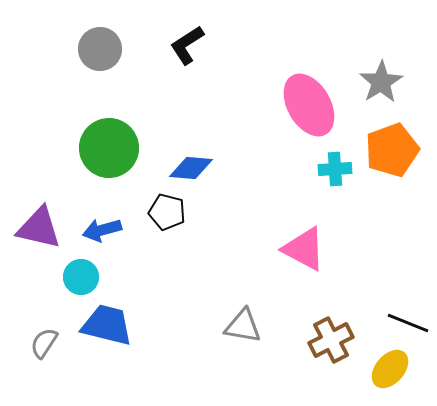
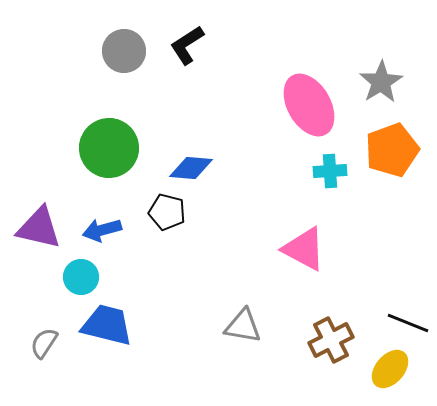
gray circle: moved 24 px right, 2 px down
cyan cross: moved 5 px left, 2 px down
